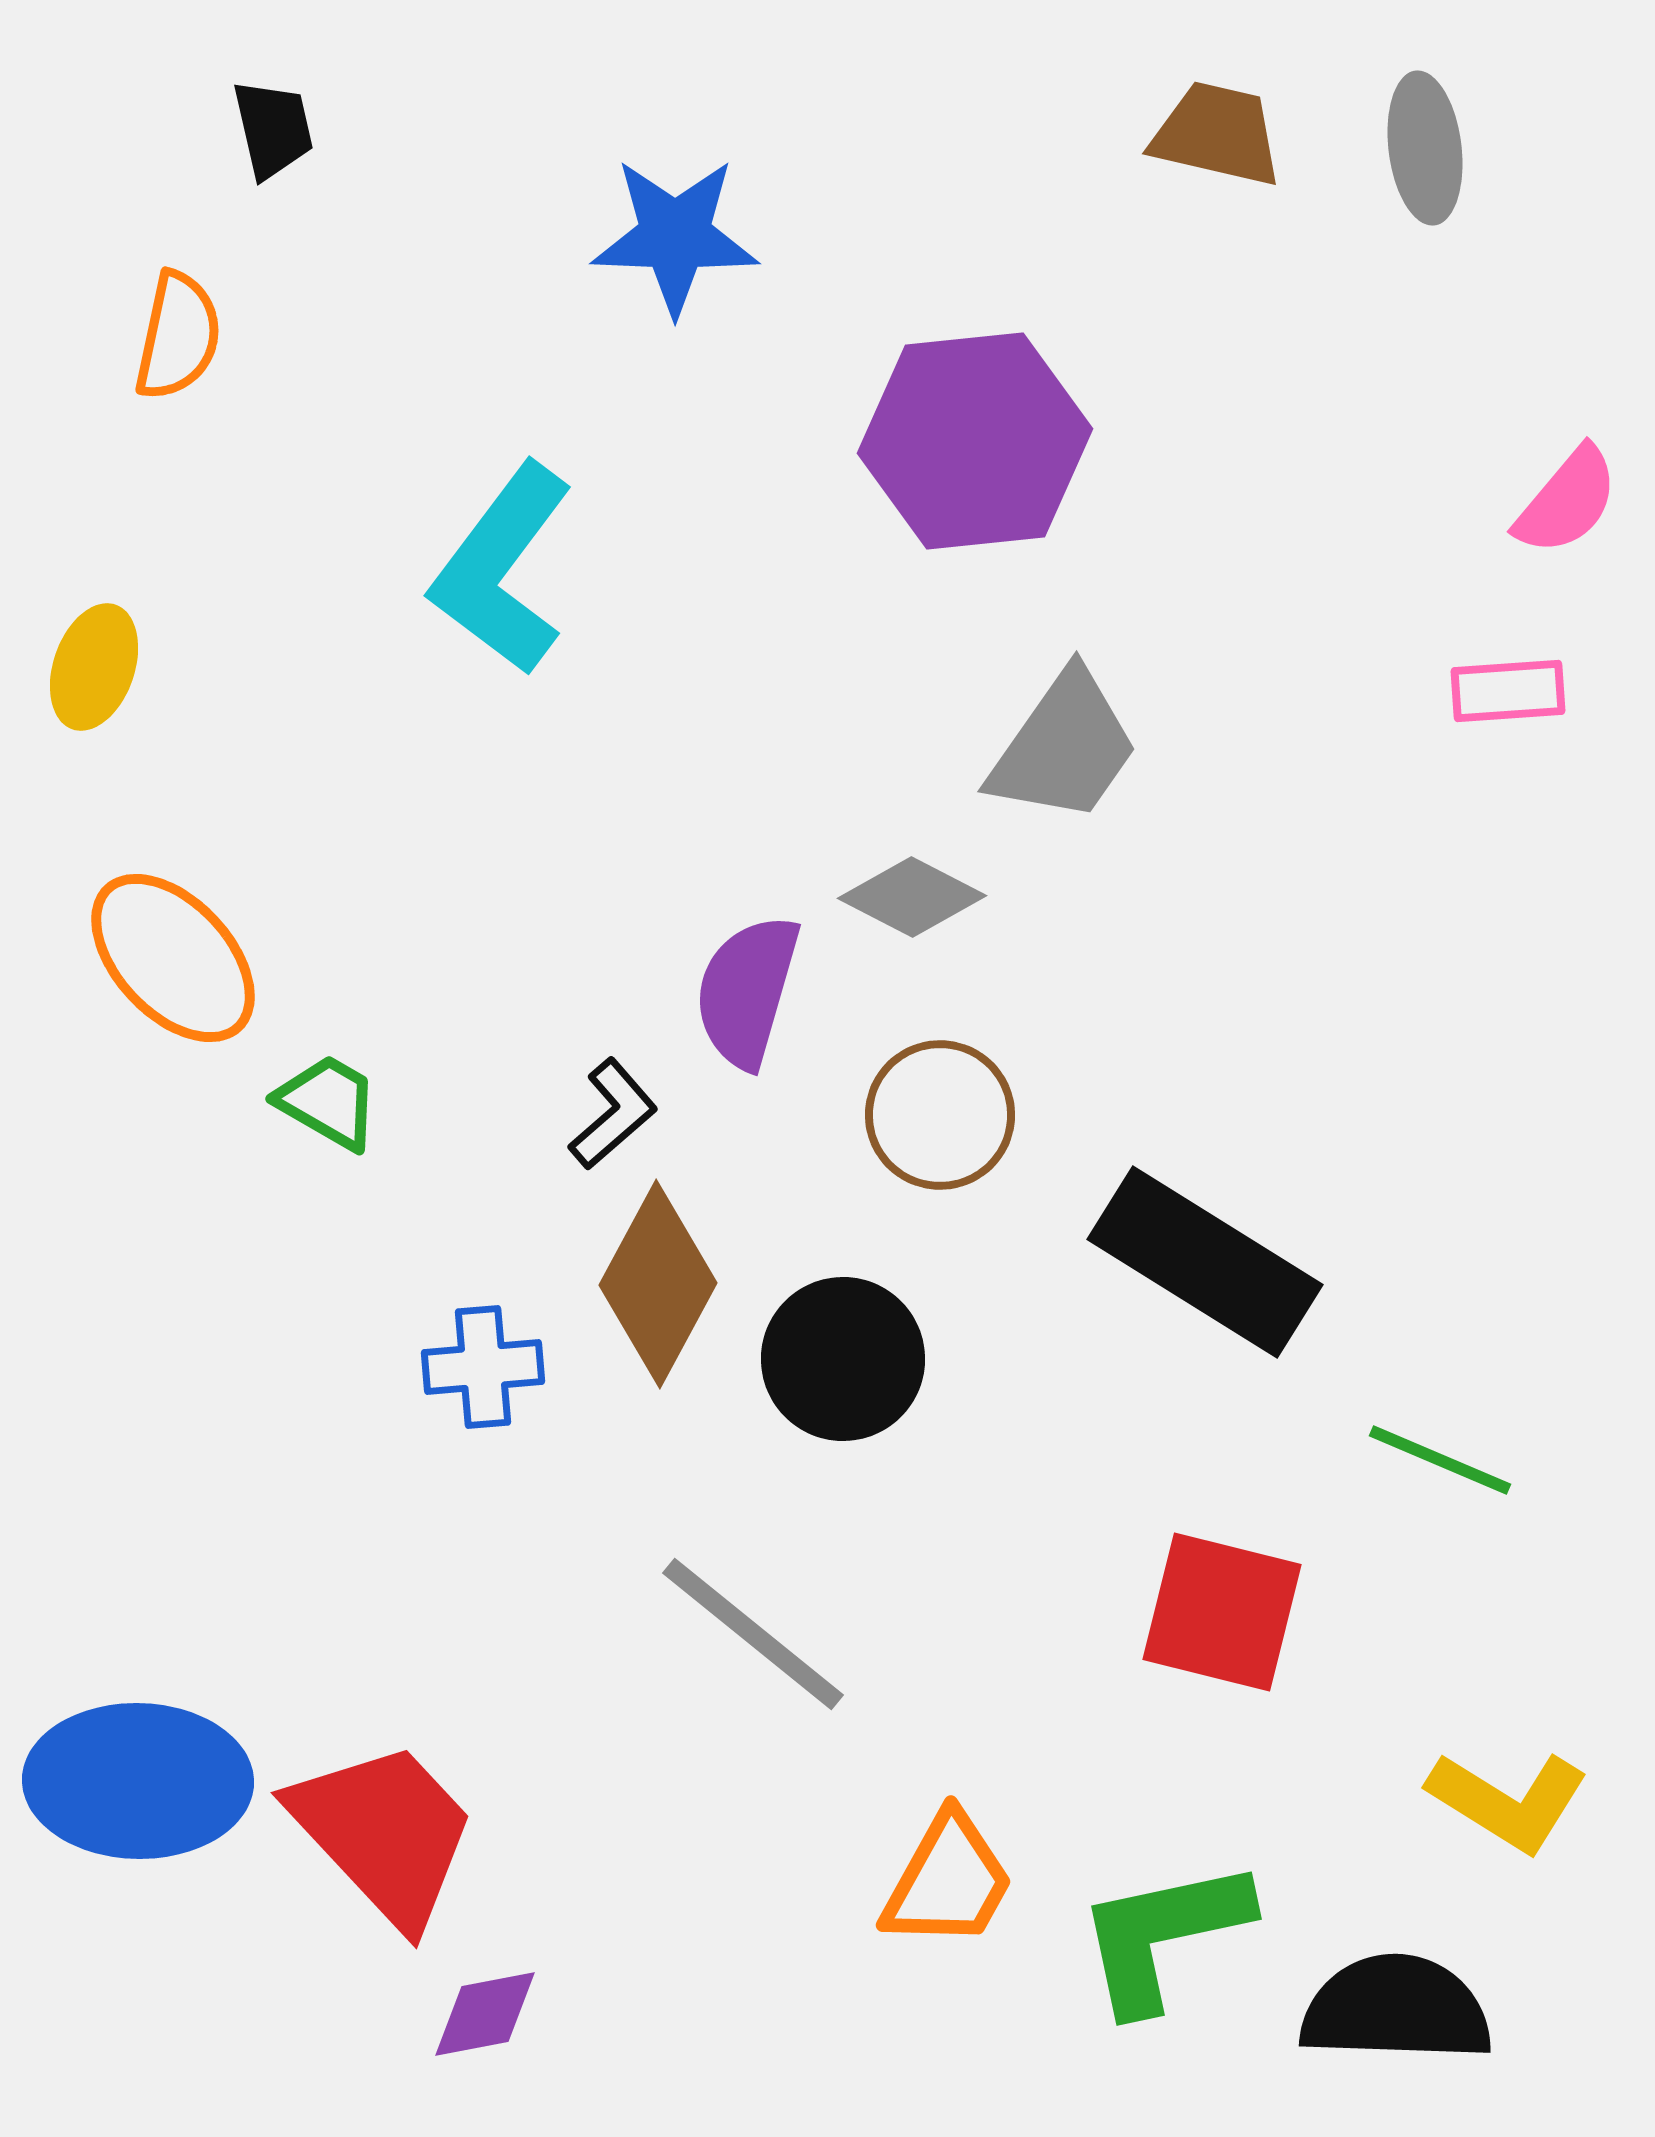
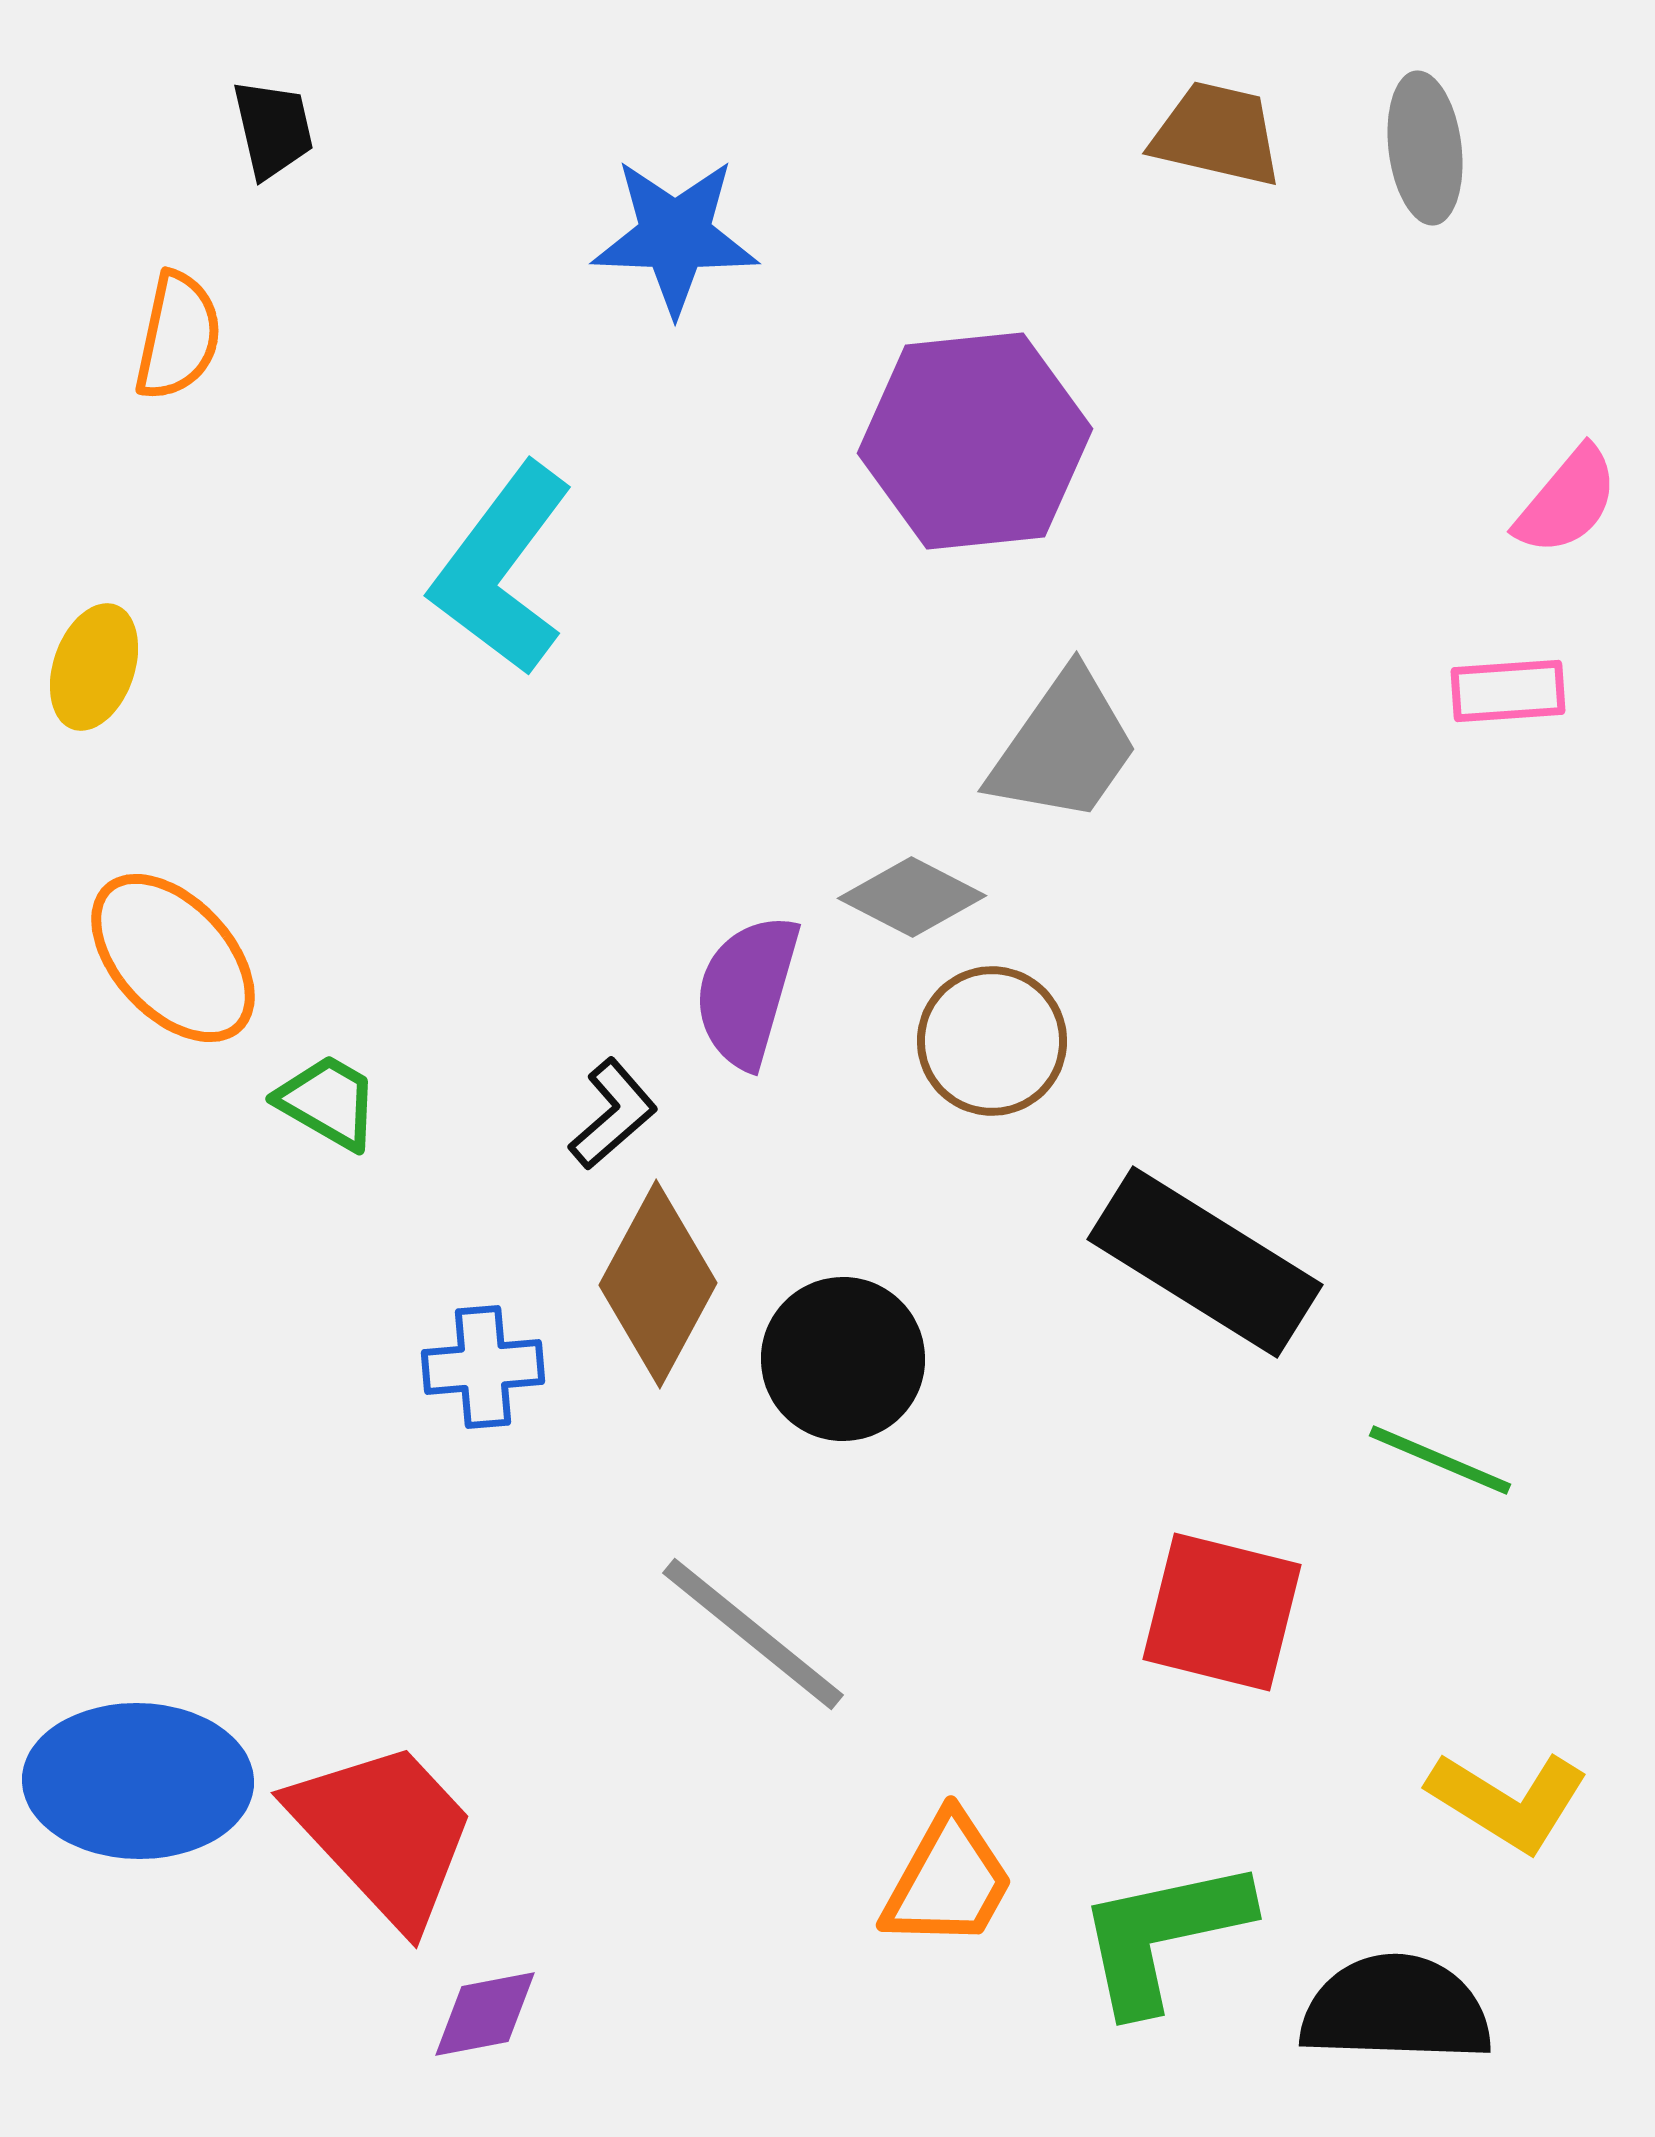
brown circle: moved 52 px right, 74 px up
